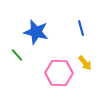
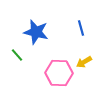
yellow arrow: moved 1 px left, 1 px up; rotated 98 degrees clockwise
